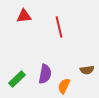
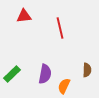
red line: moved 1 px right, 1 px down
brown semicircle: rotated 80 degrees counterclockwise
green rectangle: moved 5 px left, 5 px up
